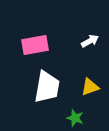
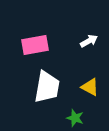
white arrow: moved 1 px left
yellow triangle: rotated 48 degrees clockwise
